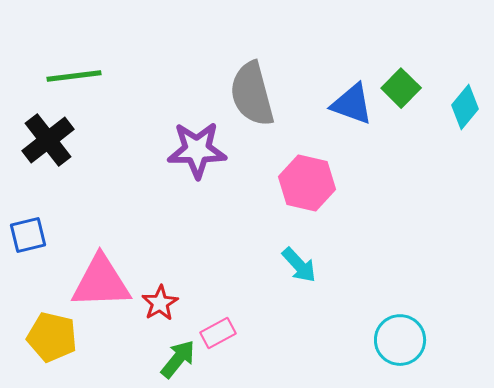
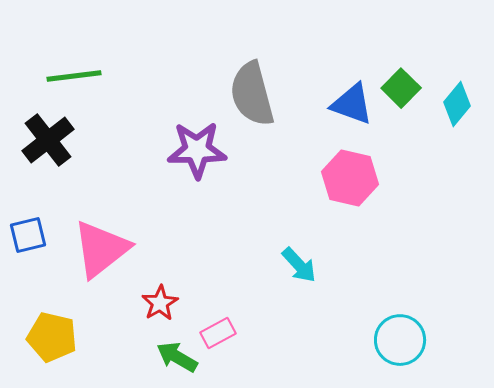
cyan diamond: moved 8 px left, 3 px up
pink hexagon: moved 43 px right, 5 px up
pink triangle: moved 33 px up; rotated 36 degrees counterclockwise
green arrow: moved 1 px left, 2 px up; rotated 99 degrees counterclockwise
